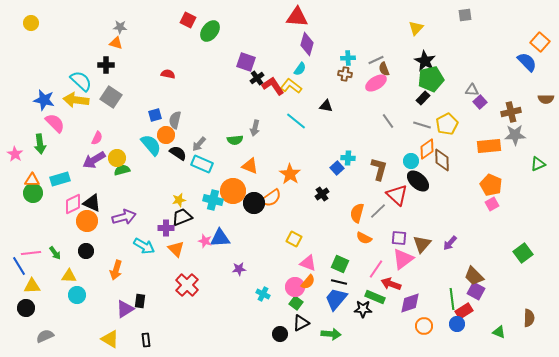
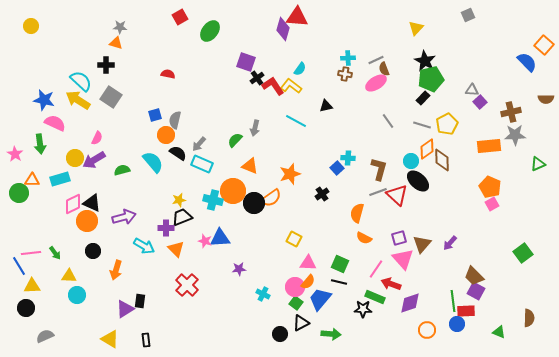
gray square at (465, 15): moved 3 px right; rotated 16 degrees counterclockwise
red square at (188, 20): moved 8 px left, 3 px up; rotated 35 degrees clockwise
yellow circle at (31, 23): moved 3 px down
orange square at (540, 42): moved 4 px right, 3 px down
purple diamond at (307, 44): moved 24 px left, 15 px up
yellow arrow at (76, 100): moved 2 px right; rotated 25 degrees clockwise
black triangle at (326, 106): rotated 24 degrees counterclockwise
cyan line at (296, 121): rotated 10 degrees counterclockwise
pink semicircle at (55, 123): rotated 20 degrees counterclockwise
green semicircle at (235, 140): rotated 140 degrees clockwise
cyan semicircle at (151, 145): moved 2 px right, 17 px down
yellow circle at (117, 158): moved 42 px left
orange star at (290, 174): rotated 20 degrees clockwise
orange pentagon at (491, 185): moved 1 px left, 2 px down
green circle at (33, 193): moved 14 px left
gray line at (378, 211): moved 19 px up; rotated 24 degrees clockwise
purple square at (399, 238): rotated 21 degrees counterclockwise
black circle at (86, 251): moved 7 px right
pink triangle at (403, 259): rotated 35 degrees counterclockwise
pink triangle at (308, 263): rotated 18 degrees counterclockwise
blue trapezoid at (336, 299): moved 16 px left
green line at (452, 299): moved 1 px right, 2 px down
red rectangle at (464, 311): moved 2 px right; rotated 30 degrees clockwise
orange circle at (424, 326): moved 3 px right, 4 px down
